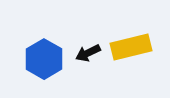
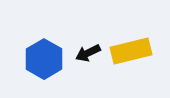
yellow rectangle: moved 4 px down
